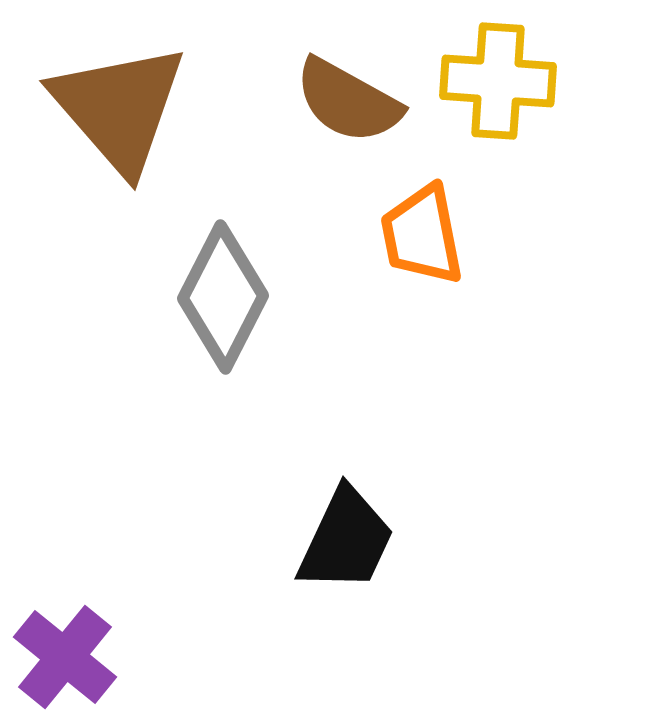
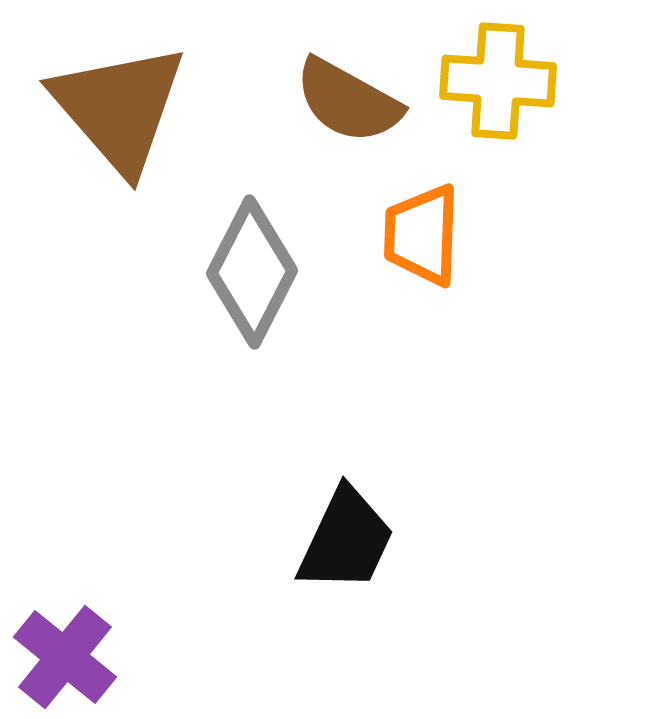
orange trapezoid: rotated 13 degrees clockwise
gray diamond: moved 29 px right, 25 px up
